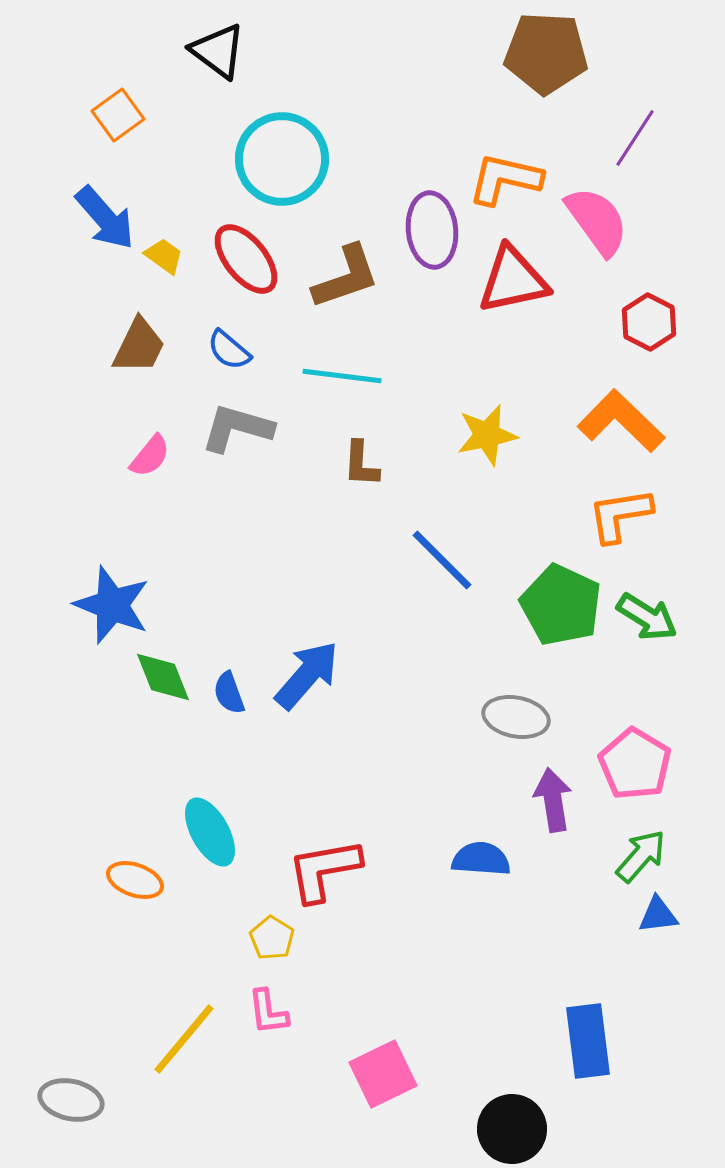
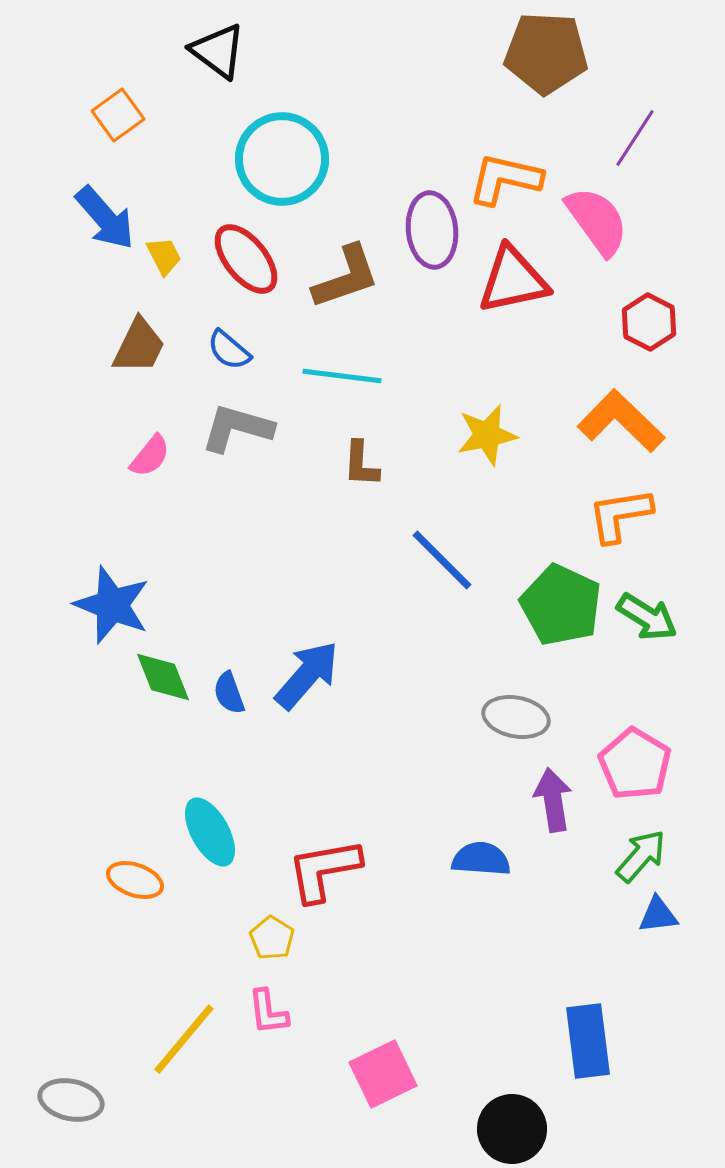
yellow trapezoid at (164, 256): rotated 27 degrees clockwise
